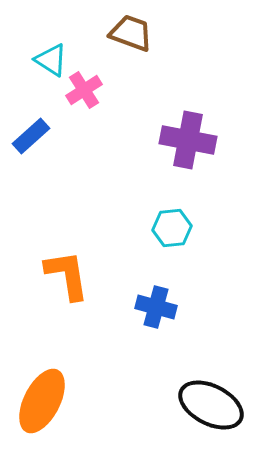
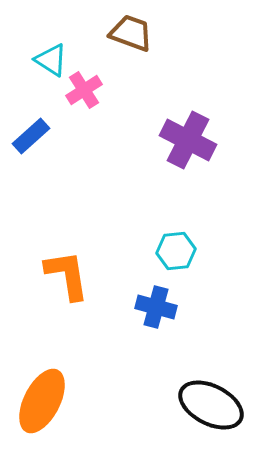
purple cross: rotated 16 degrees clockwise
cyan hexagon: moved 4 px right, 23 px down
